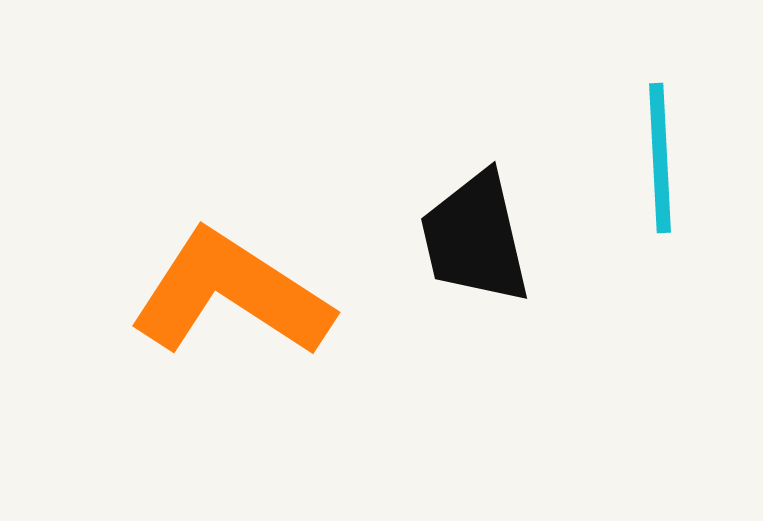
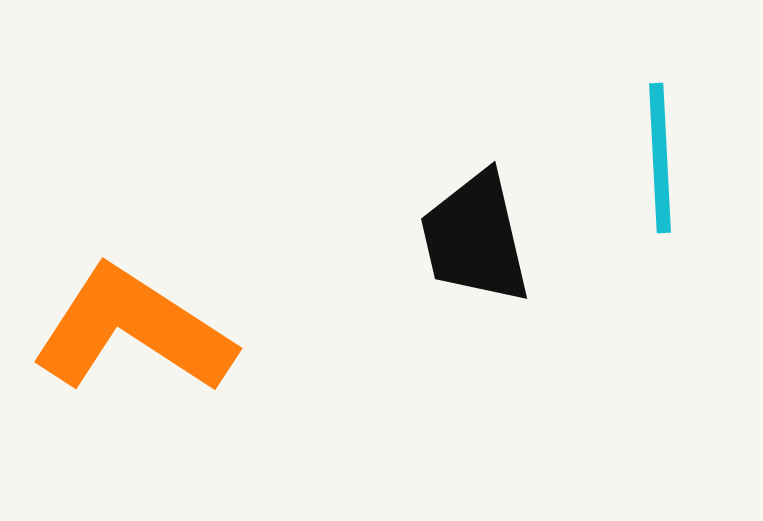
orange L-shape: moved 98 px left, 36 px down
